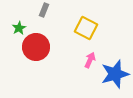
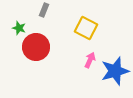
green star: rotated 24 degrees counterclockwise
blue star: moved 3 px up
